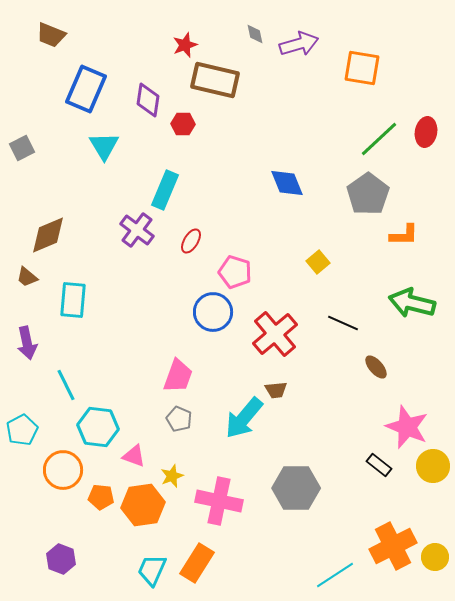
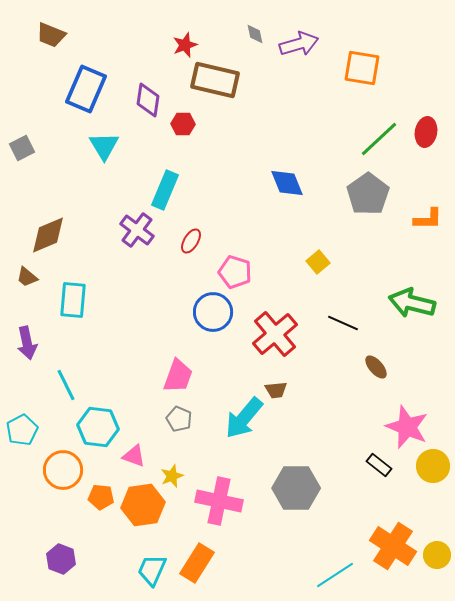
orange L-shape at (404, 235): moved 24 px right, 16 px up
orange cross at (393, 546): rotated 30 degrees counterclockwise
yellow circle at (435, 557): moved 2 px right, 2 px up
